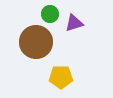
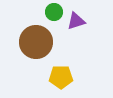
green circle: moved 4 px right, 2 px up
purple triangle: moved 2 px right, 2 px up
